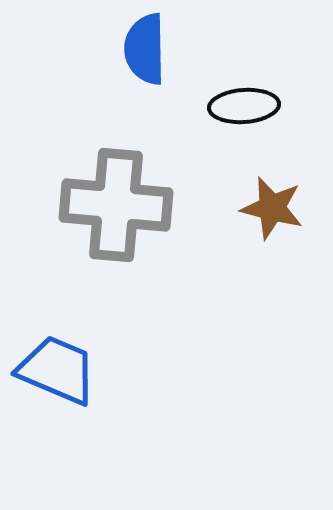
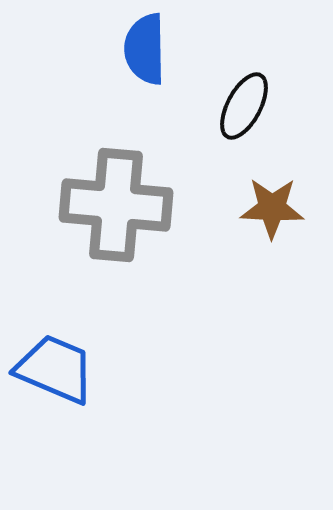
black ellipse: rotated 58 degrees counterclockwise
brown star: rotated 12 degrees counterclockwise
blue trapezoid: moved 2 px left, 1 px up
